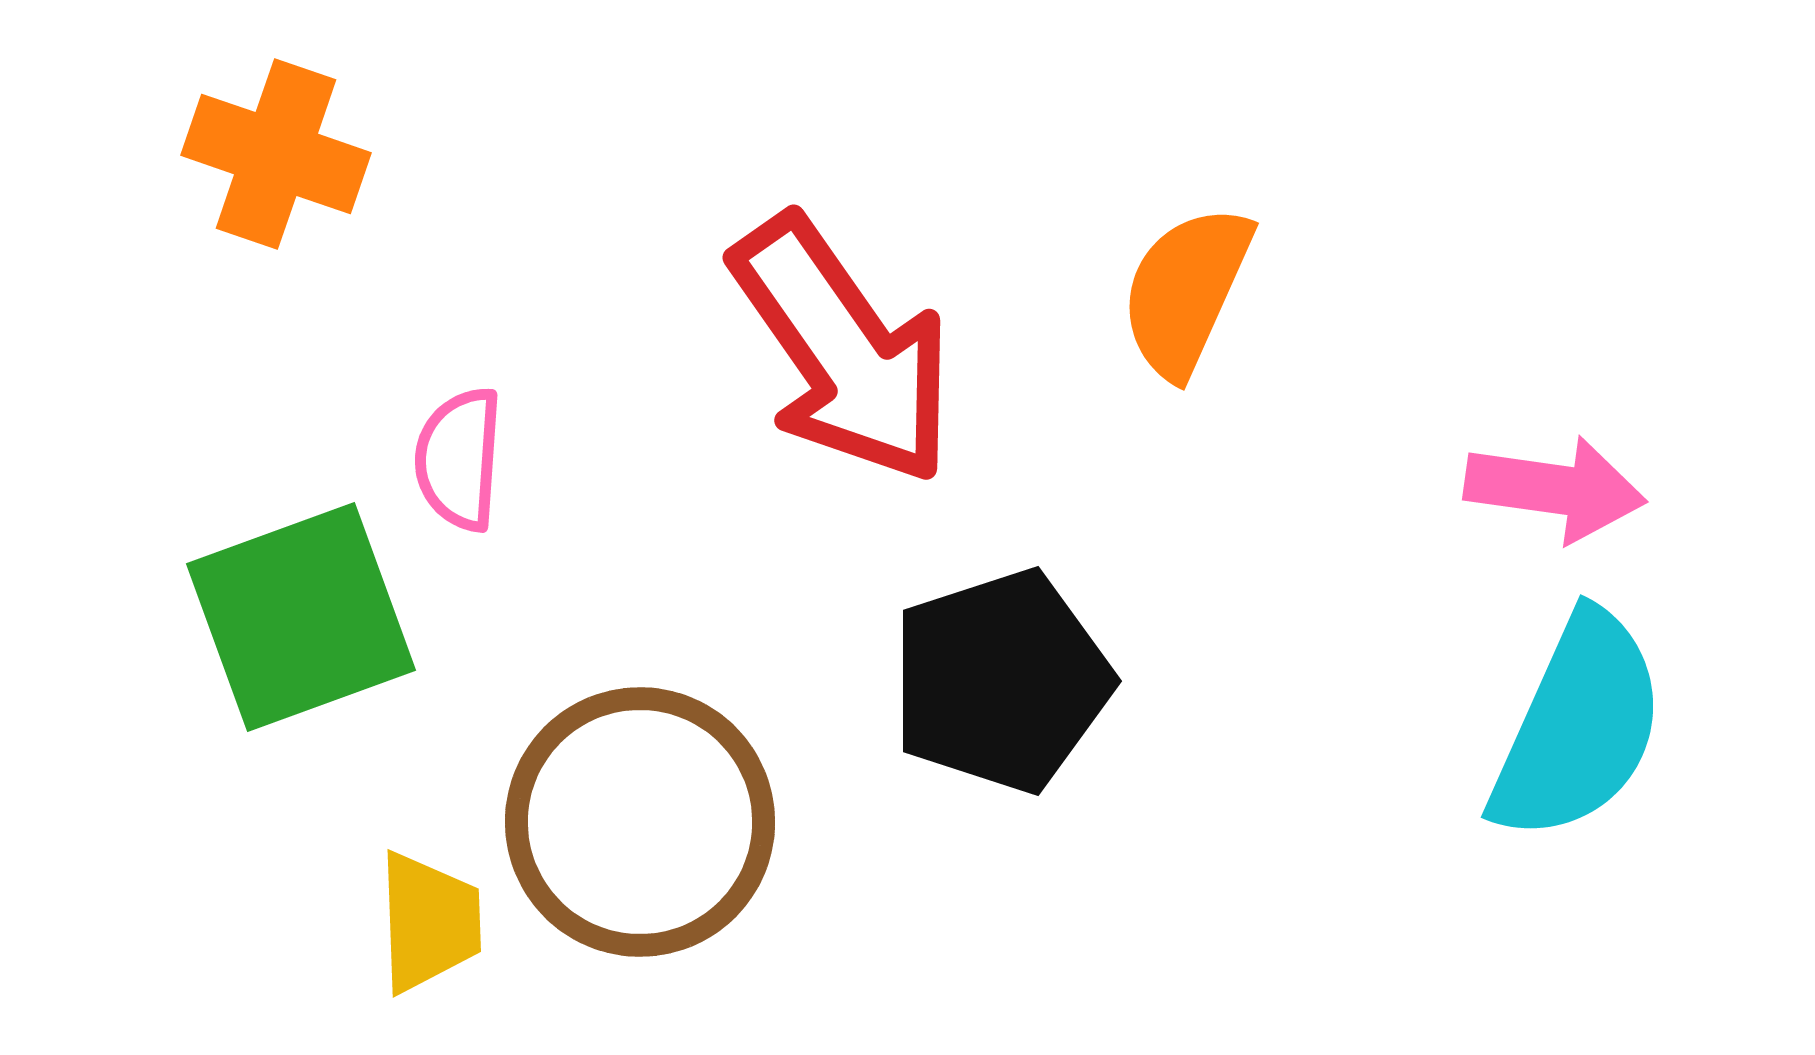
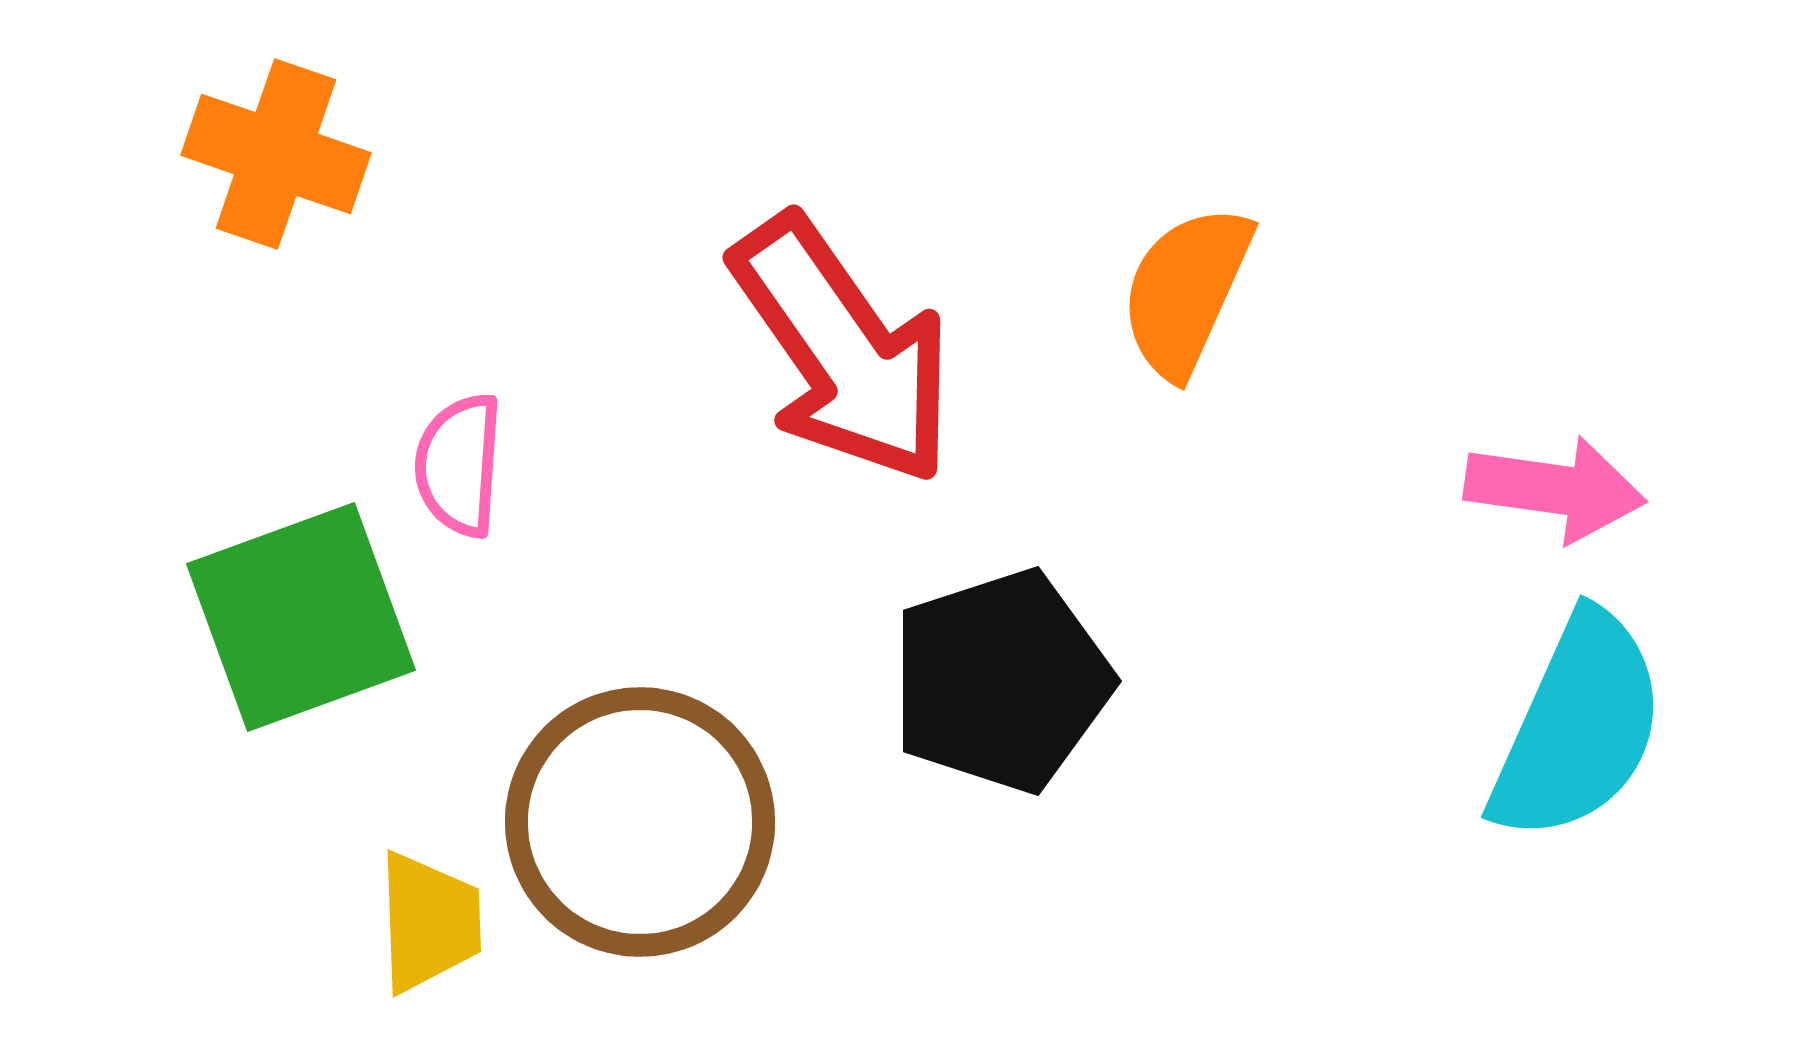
pink semicircle: moved 6 px down
